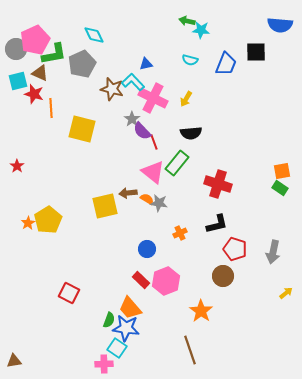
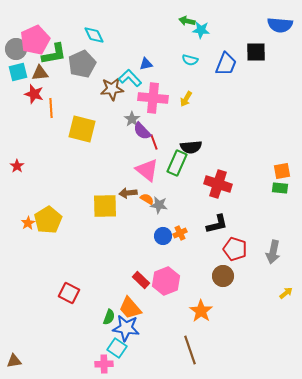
brown triangle at (40, 73): rotated 30 degrees counterclockwise
cyan square at (18, 81): moved 9 px up
cyan L-shape at (133, 82): moved 3 px left, 4 px up
brown star at (112, 89): rotated 20 degrees counterclockwise
pink cross at (153, 98): rotated 20 degrees counterclockwise
black semicircle at (191, 133): moved 14 px down
green rectangle at (177, 163): rotated 15 degrees counterclockwise
pink triangle at (153, 172): moved 6 px left, 2 px up
green rectangle at (280, 188): rotated 28 degrees counterclockwise
gray star at (159, 203): moved 2 px down
yellow square at (105, 206): rotated 12 degrees clockwise
blue circle at (147, 249): moved 16 px right, 13 px up
green semicircle at (109, 320): moved 3 px up
